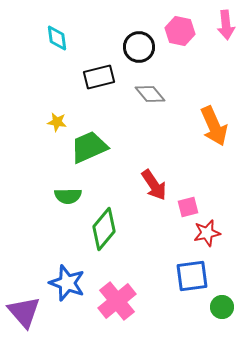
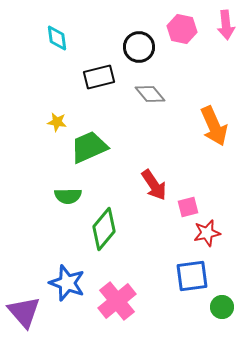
pink hexagon: moved 2 px right, 2 px up
